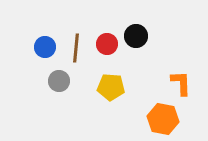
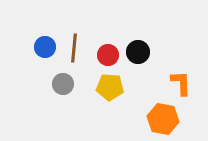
black circle: moved 2 px right, 16 px down
red circle: moved 1 px right, 11 px down
brown line: moved 2 px left
gray circle: moved 4 px right, 3 px down
yellow pentagon: moved 1 px left
